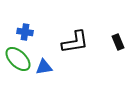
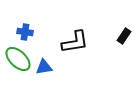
black rectangle: moved 6 px right, 6 px up; rotated 56 degrees clockwise
